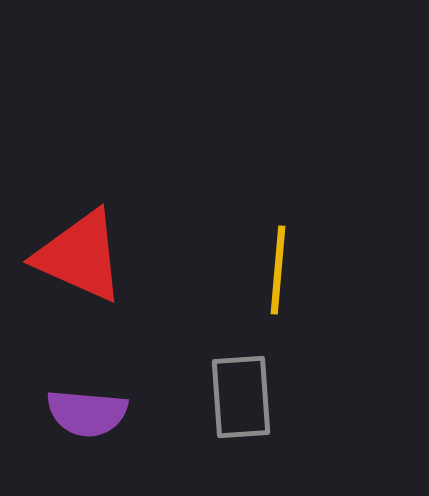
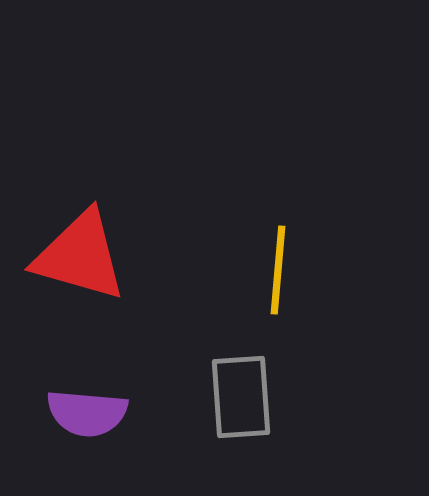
red triangle: rotated 8 degrees counterclockwise
